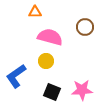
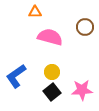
yellow circle: moved 6 px right, 11 px down
black square: rotated 30 degrees clockwise
